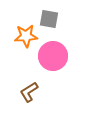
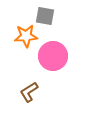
gray square: moved 4 px left, 3 px up
